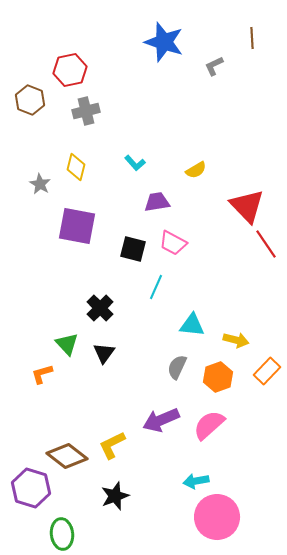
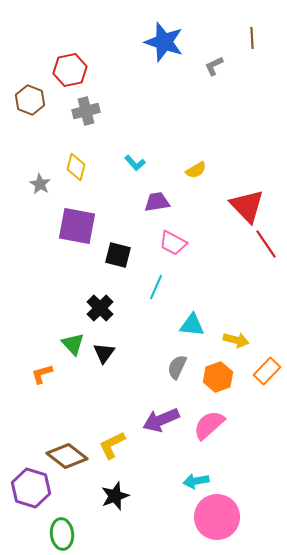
black square: moved 15 px left, 6 px down
green triangle: moved 6 px right
